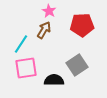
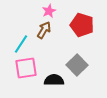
pink star: rotated 16 degrees clockwise
red pentagon: rotated 20 degrees clockwise
gray square: rotated 10 degrees counterclockwise
